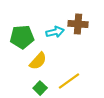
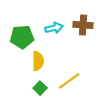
brown cross: moved 5 px right, 1 px down
cyan arrow: moved 1 px left, 4 px up
yellow semicircle: rotated 42 degrees counterclockwise
